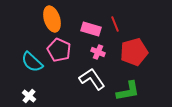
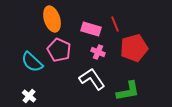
red pentagon: moved 4 px up
